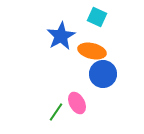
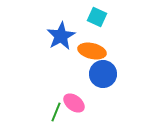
pink ellipse: moved 3 px left; rotated 25 degrees counterclockwise
green line: rotated 12 degrees counterclockwise
